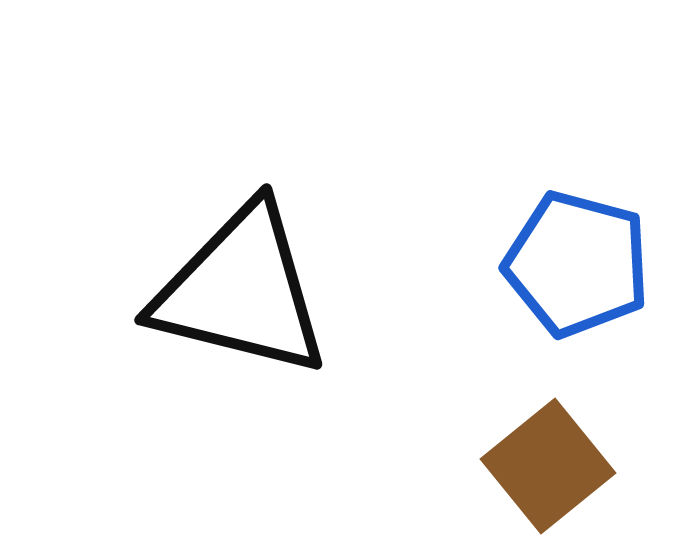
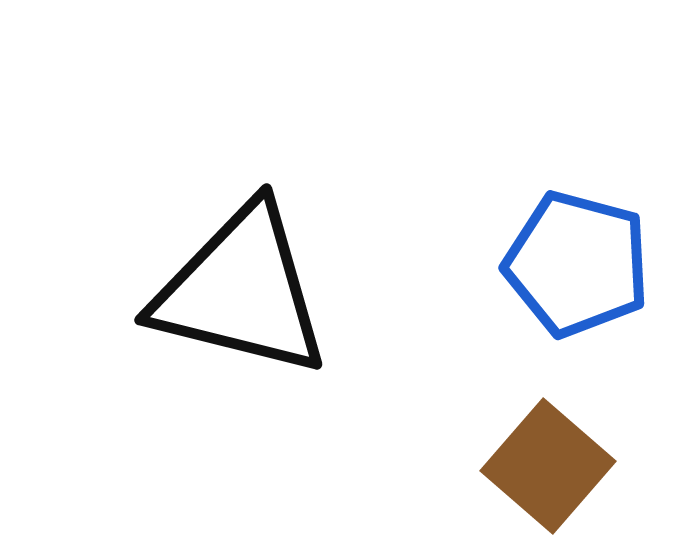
brown square: rotated 10 degrees counterclockwise
